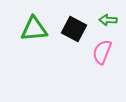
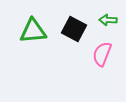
green triangle: moved 1 px left, 2 px down
pink semicircle: moved 2 px down
